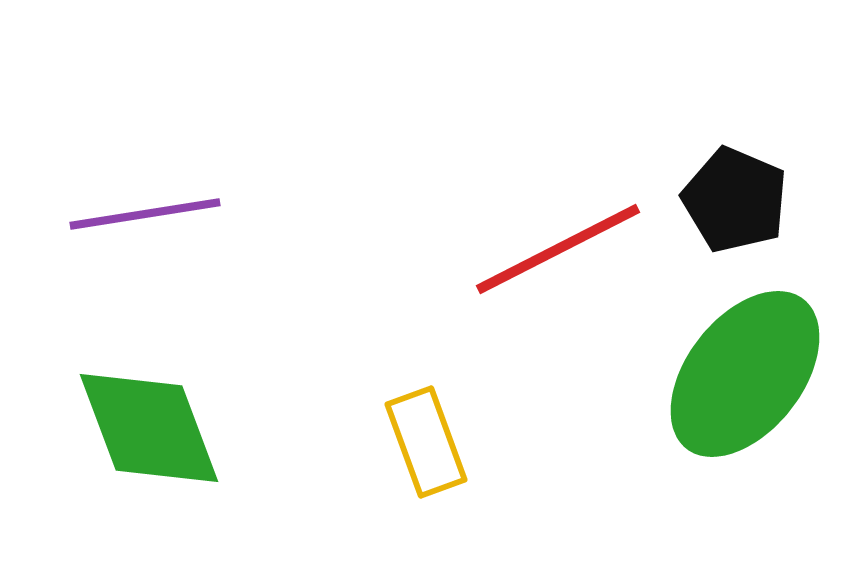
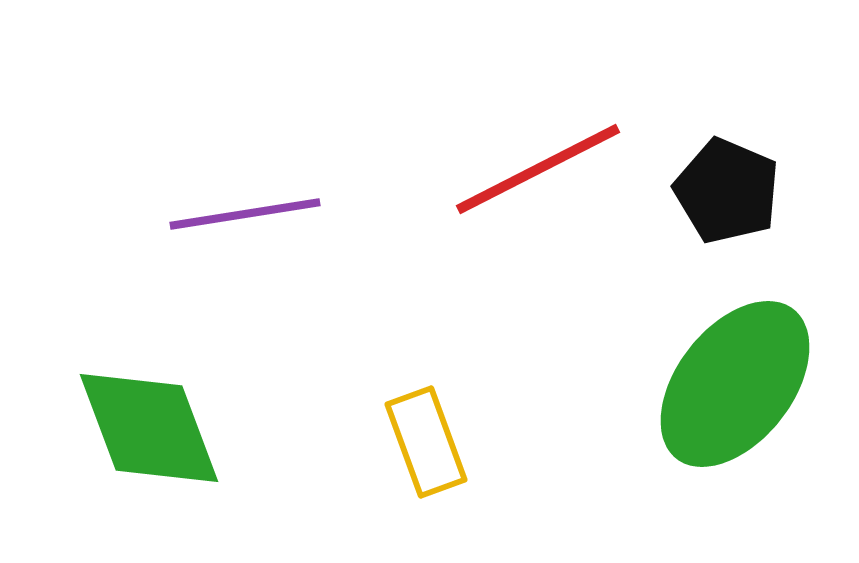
black pentagon: moved 8 px left, 9 px up
purple line: moved 100 px right
red line: moved 20 px left, 80 px up
green ellipse: moved 10 px left, 10 px down
